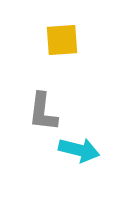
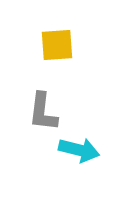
yellow square: moved 5 px left, 5 px down
